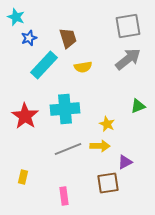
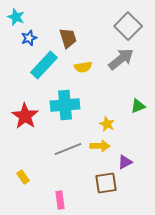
gray square: rotated 36 degrees counterclockwise
gray arrow: moved 7 px left
cyan cross: moved 4 px up
yellow rectangle: rotated 48 degrees counterclockwise
brown square: moved 2 px left
pink rectangle: moved 4 px left, 4 px down
